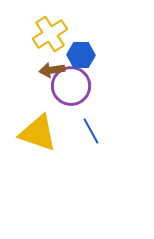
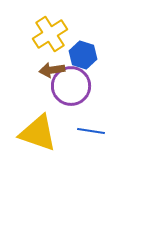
blue hexagon: moved 2 px right; rotated 16 degrees clockwise
blue line: rotated 52 degrees counterclockwise
